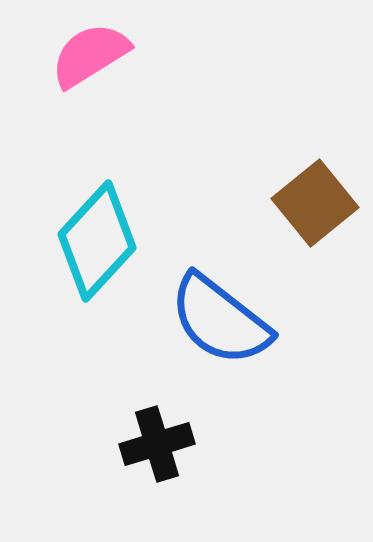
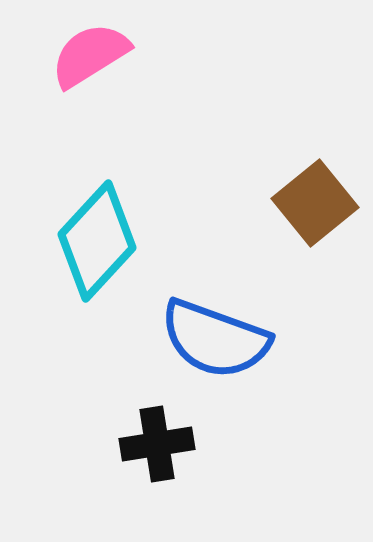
blue semicircle: moved 5 px left, 19 px down; rotated 18 degrees counterclockwise
black cross: rotated 8 degrees clockwise
